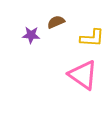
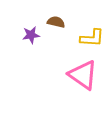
brown semicircle: rotated 36 degrees clockwise
purple star: rotated 12 degrees counterclockwise
